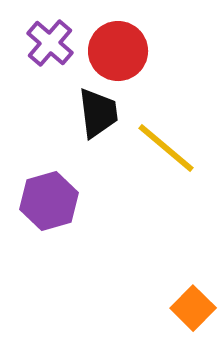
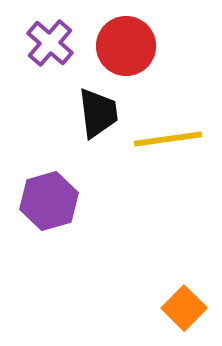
red circle: moved 8 px right, 5 px up
yellow line: moved 2 px right, 9 px up; rotated 48 degrees counterclockwise
orange square: moved 9 px left
